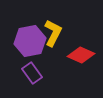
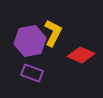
purple rectangle: rotated 35 degrees counterclockwise
